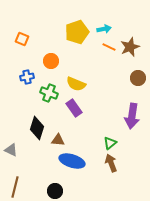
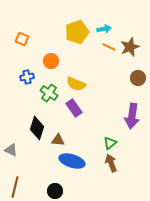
green cross: rotated 12 degrees clockwise
